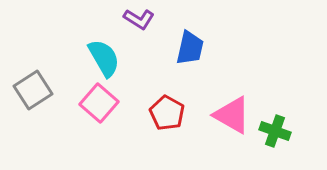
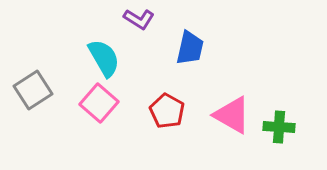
red pentagon: moved 2 px up
green cross: moved 4 px right, 4 px up; rotated 16 degrees counterclockwise
